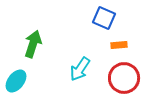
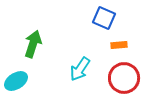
cyan ellipse: rotated 20 degrees clockwise
